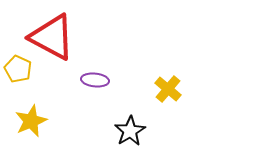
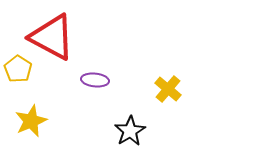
yellow pentagon: rotated 8 degrees clockwise
